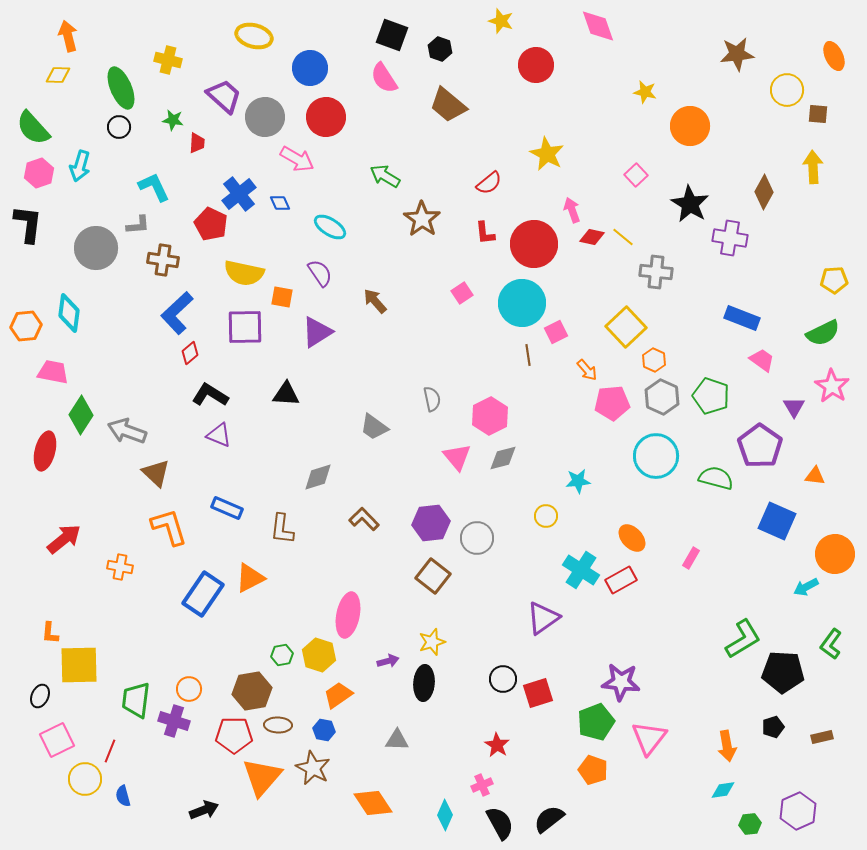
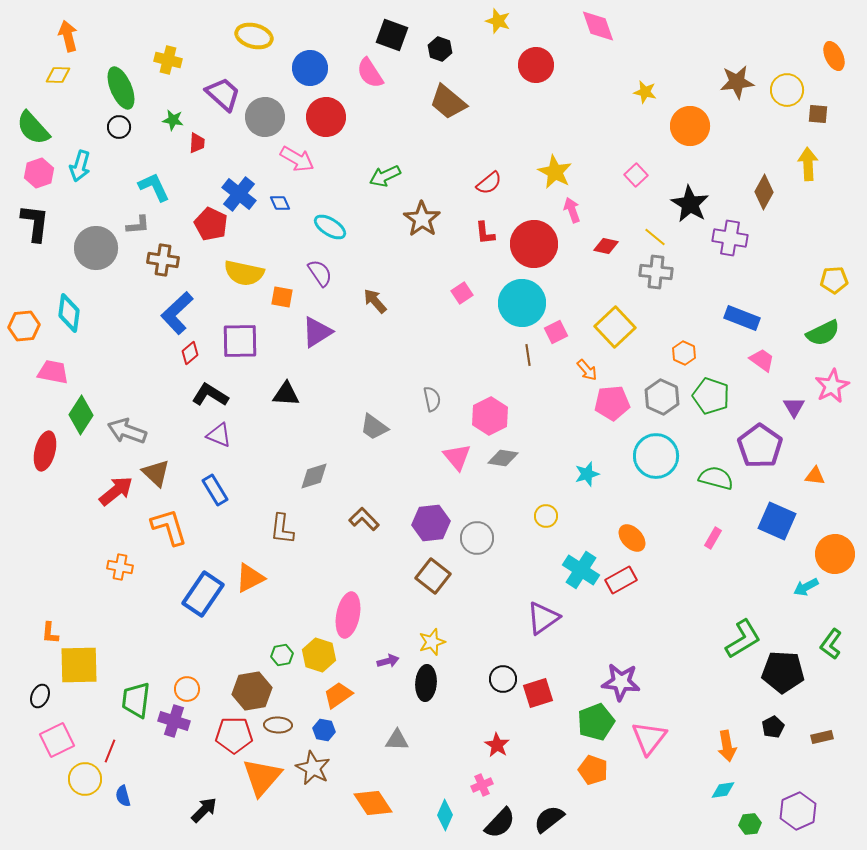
yellow star at (501, 21): moved 3 px left
brown star at (737, 54): moved 28 px down
pink semicircle at (384, 78): moved 14 px left, 5 px up
purple trapezoid at (224, 96): moved 1 px left, 2 px up
brown trapezoid at (448, 105): moved 3 px up
yellow star at (547, 154): moved 8 px right, 18 px down
yellow arrow at (813, 167): moved 5 px left, 3 px up
green arrow at (385, 176): rotated 56 degrees counterclockwise
blue cross at (239, 194): rotated 12 degrees counterclockwise
black L-shape at (28, 224): moved 7 px right, 1 px up
red diamond at (592, 237): moved 14 px right, 9 px down
yellow line at (623, 237): moved 32 px right
orange hexagon at (26, 326): moved 2 px left
purple square at (245, 327): moved 5 px left, 14 px down
yellow square at (626, 327): moved 11 px left
orange hexagon at (654, 360): moved 30 px right, 7 px up
pink star at (832, 386): rotated 12 degrees clockwise
gray diamond at (503, 458): rotated 24 degrees clockwise
gray diamond at (318, 477): moved 4 px left, 1 px up
cyan star at (578, 481): moved 9 px right, 7 px up; rotated 10 degrees counterclockwise
blue rectangle at (227, 508): moved 12 px left, 18 px up; rotated 36 degrees clockwise
red arrow at (64, 539): moved 52 px right, 48 px up
pink rectangle at (691, 558): moved 22 px right, 20 px up
black ellipse at (424, 683): moved 2 px right
orange circle at (189, 689): moved 2 px left
black pentagon at (773, 727): rotated 10 degrees counterclockwise
black arrow at (204, 810): rotated 24 degrees counterclockwise
black semicircle at (500, 823): rotated 72 degrees clockwise
